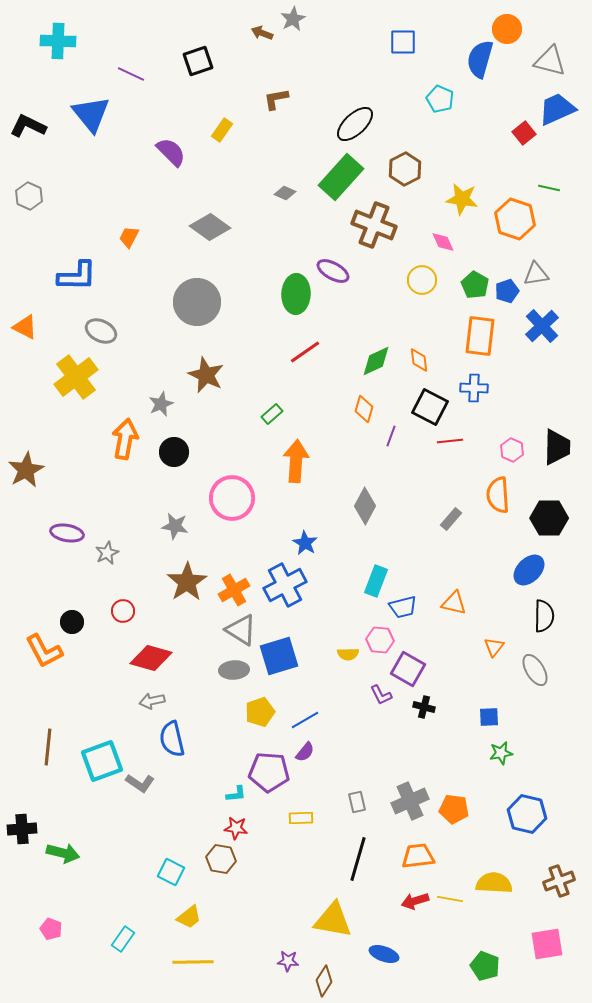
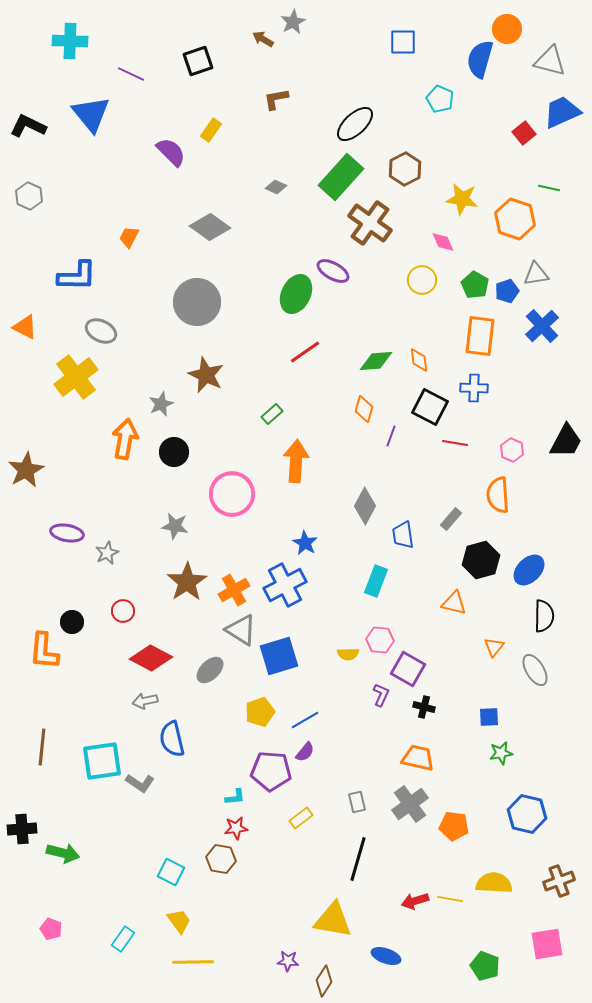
gray star at (293, 19): moved 3 px down
brown arrow at (262, 33): moved 1 px right, 6 px down; rotated 10 degrees clockwise
cyan cross at (58, 41): moved 12 px right
blue trapezoid at (557, 109): moved 5 px right, 3 px down
yellow rectangle at (222, 130): moved 11 px left
gray diamond at (285, 193): moved 9 px left, 6 px up
brown cross at (374, 225): moved 4 px left, 2 px up; rotated 15 degrees clockwise
green ellipse at (296, 294): rotated 24 degrees clockwise
green diamond at (376, 361): rotated 20 degrees clockwise
red line at (450, 441): moved 5 px right, 2 px down; rotated 15 degrees clockwise
black trapezoid at (557, 447): moved 9 px right, 6 px up; rotated 27 degrees clockwise
pink circle at (232, 498): moved 4 px up
black hexagon at (549, 518): moved 68 px left, 42 px down; rotated 15 degrees counterclockwise
blue trapezoid at (403, 607): moved 72 px up; rotated 96 degrees clockwise
orange L-shape at (44, 651): rotated 33 degrees clockwise
red diamond at (151, 658): rotated 12 degrees clockwise
gray ellipse at (234, 670): moved 24 px left; rotated 40 degrees counterclockwise
purple L-shape at (381, 695): rotated 130 degrees counterclockwise
gray arrow at (152, 701): moved 7 px left
brown line at (48, 747): moved 6 px left
cyan square at (102, 761): rotated 12 degrees clockwise
purple pentagon at (269, 772): moved 2 px right, 1 px up
cyan L-shape at (236, 794): moved 1 px left, 3 px down
gray cross at (410, 801): moved 3 px down; rotated 12 degrees counterclockwise
orange pentagon at (454, 809): moved 17 px down
yellow rectangle at (301, 818): rotated 35 degrees counterclockwise
red star at (236, 828): rotated 15 degrees counterclockwise
orange trapezoid at (418, 856): moved 98 px up; rotated 20 degrees clockwise
yellow trapezoid at (189, 917): moved 10 px left, 4 px down; rotated 88 degrees counterclockwise
blue ellipse at (384, 954): moved 2 px right, 2 px down
